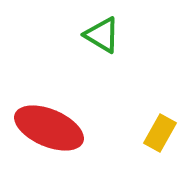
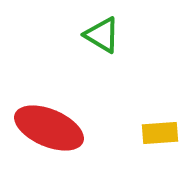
yellow rectangle: rotated 57 degrees clockwise
